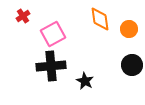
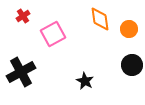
black cross: moved 30 px left, 6 px down; rotated 24 degrees counterclockwise
